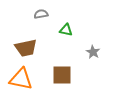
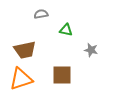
brown trapezoid: moved 1 px left, 2 px down
gray star: moved 2 px left, 2 px up; rotated 16 degrees counterclockwise
orange triangle: rotated 30 degrees counterclockwise
